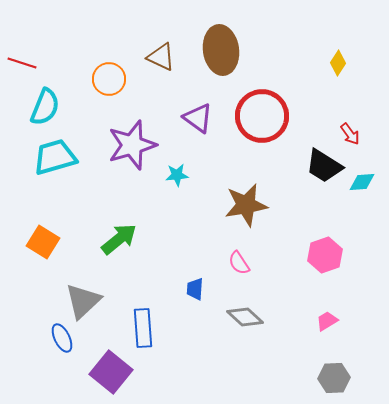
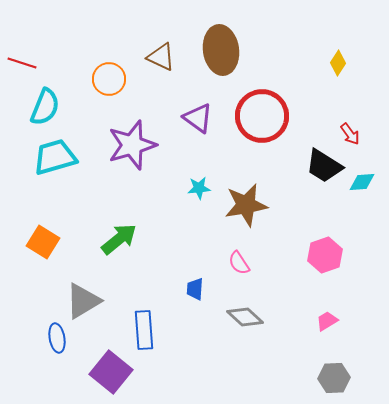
cyan star: moved 22 px right, 13 px down
gray triangle: rotated 12 degrees clockwise
blue rectangle: moved 1 px right, 2 px down
blue ellipse: moved 5 px left; rotated 16 degrees clockwise
